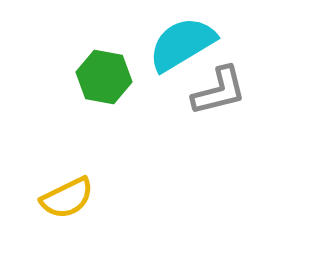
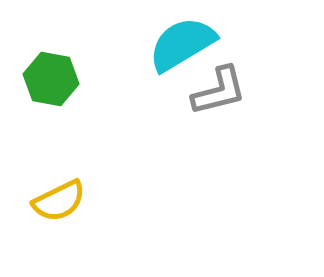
green hexagon: moved 53 px left, 2 px down
yellow semicircle: moved 8 px left, 3 px down
